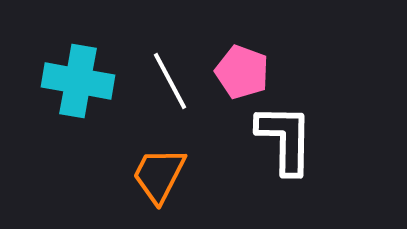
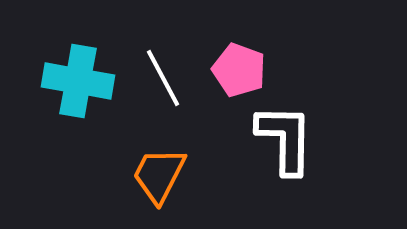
pink pentagon: moved 3 px left, 2 px up
white line: moved 7 px left, 3 px up
